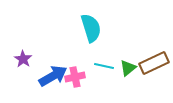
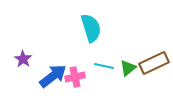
blue arrow: rotated 8 degrees counterclockwise
